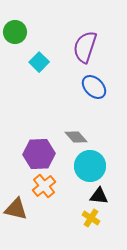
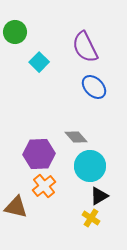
purple semicircle: rotated 44 degrees counterclockwise
black triangle: rotated 36 degrees counterclockwise
brown triangle: moved 2 px up
